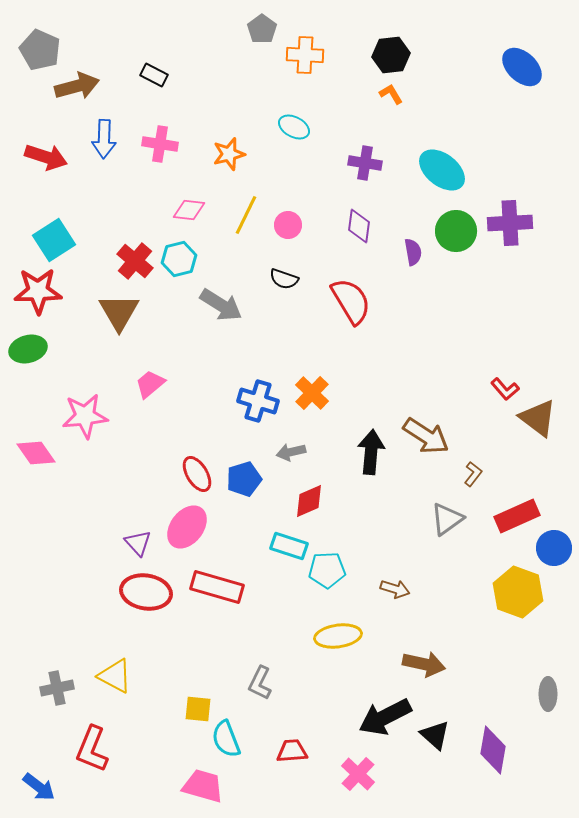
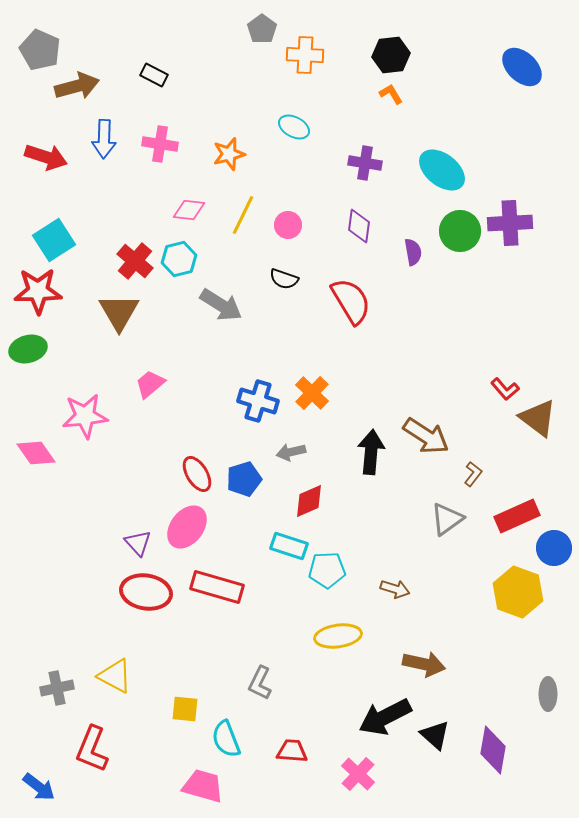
yellow line at (246, 215): moved 3 px left
green circle at (456, 231): moved 4 px right
yellow square at (198, 709): moved 13 px left
red trapezoid at (292, 751): rotated 8 degrees clockwise
